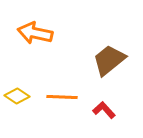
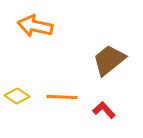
orange arrow: moved 7 px up
